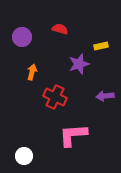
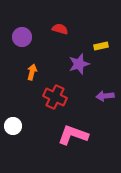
pink L-shape: rotated 24 degrees clockwise
white circle: moved 11 px left, 30 px up
